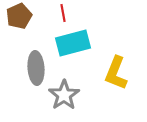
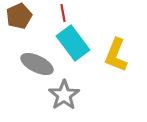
cyan rectangle: rotated 68 degrees clockwise
gray ellipse: moved 1 px right, 4 px up; rotated 60 degrees counterclockwise
yellow L-shape: moved 18 px up
